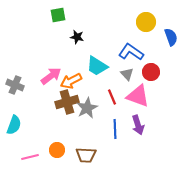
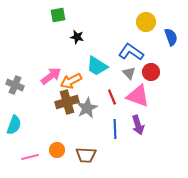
gray triangle: moved 2 px right, 1 px up
